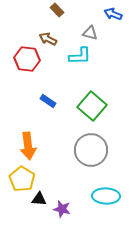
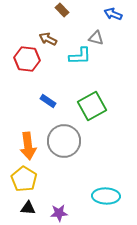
brown rectangle: moved 5 px right
gray triangle: moved 6 px right, 5 px down
green square: rotated 20 degrees clockwise
gray circle: moved 27 px left, 9 px up
yellow pentagon: moved 2 px right
black triangle: moved 11 px left, 9 px down
purple star: moved 3 px left, 4 px down; rotated 18 degrees counterclockwise
